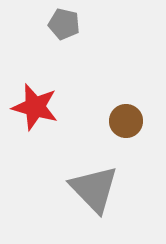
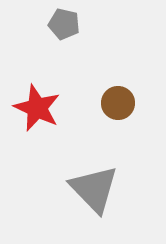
red star: moved 2 px right, 1 px down; rotated 9 degrees clockwise
brown circle: moved 8 px left, 18 px up
